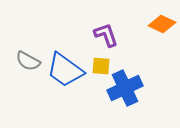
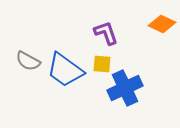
purple L-shape: moved 2 px up
yellow square: moved 1 px right, 2 px up
